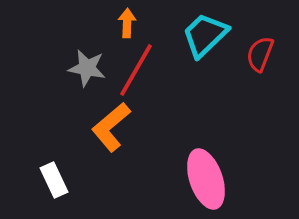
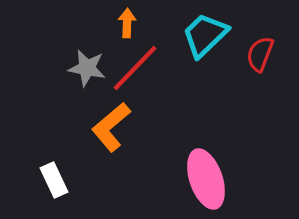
red line: moved 1 px left, 2 px up; rotated 14 degrees clockwise
